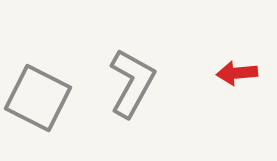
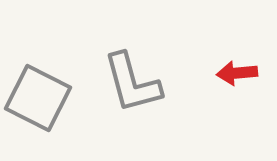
gray L-shape: rotated 136 degrees clockwise
